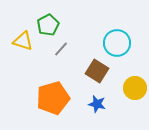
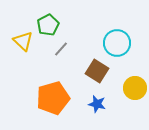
yellow triangle: rotated 25 degrees clockwise
